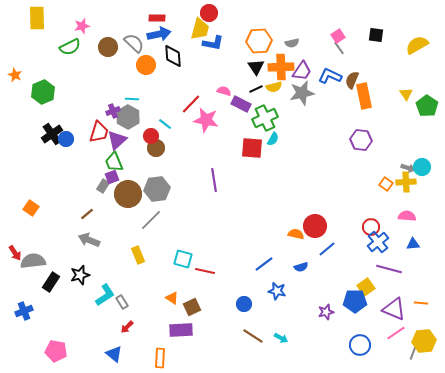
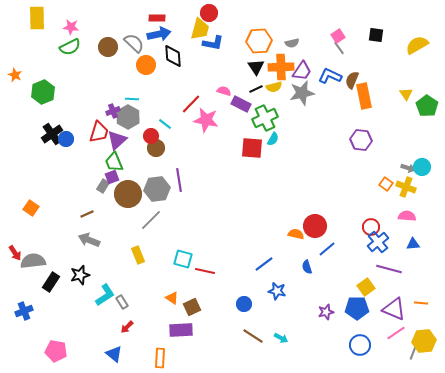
pink star at (82, 26): moved 11 px left, 1 px down; rotated 21 degrees clockwise
purple line at (214, 180): moved 35 px left
yellow cross at (406, 182): moved 5 px down; rotated 24 degrees clockwise
brown line at (87, 214): rotated 16 degrees clockwise
blue semicircle at (301, 267): moved 6 px right; rotated 88 degrees clockwise
blue pentagon at (355, 301): moved 2 px right, 7 px down
